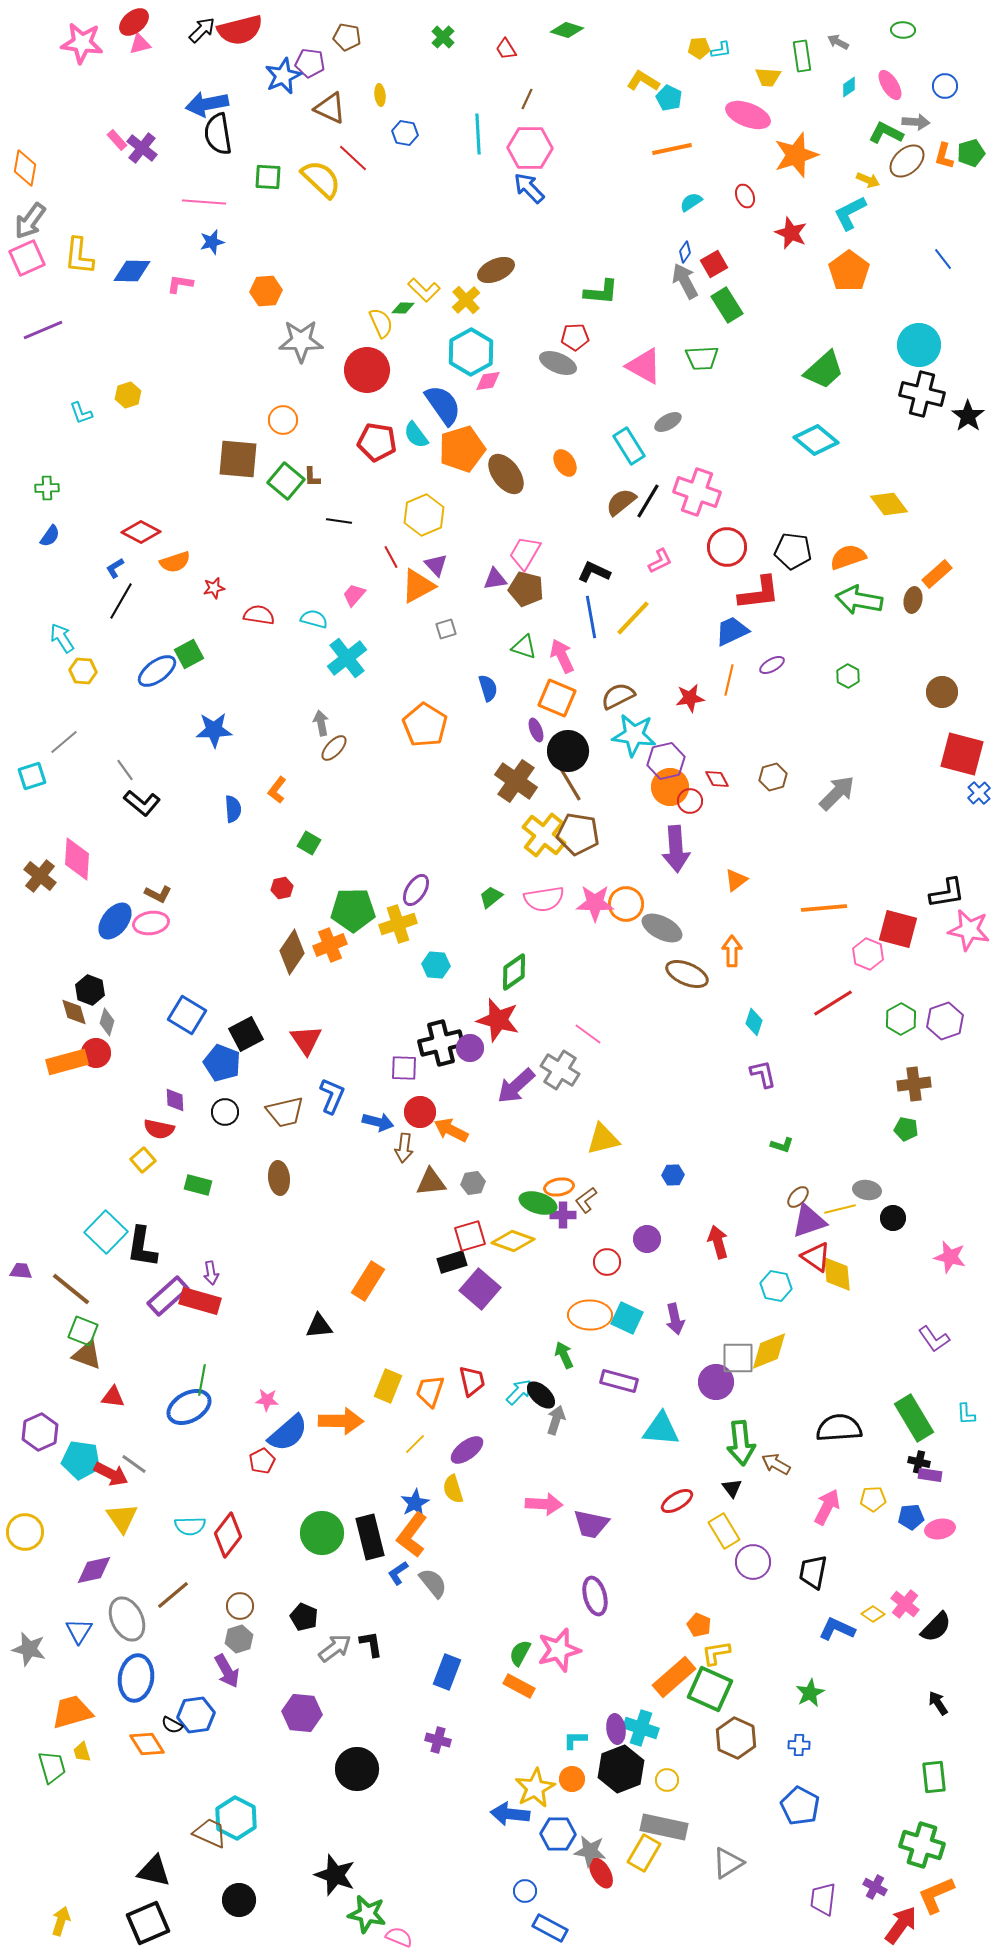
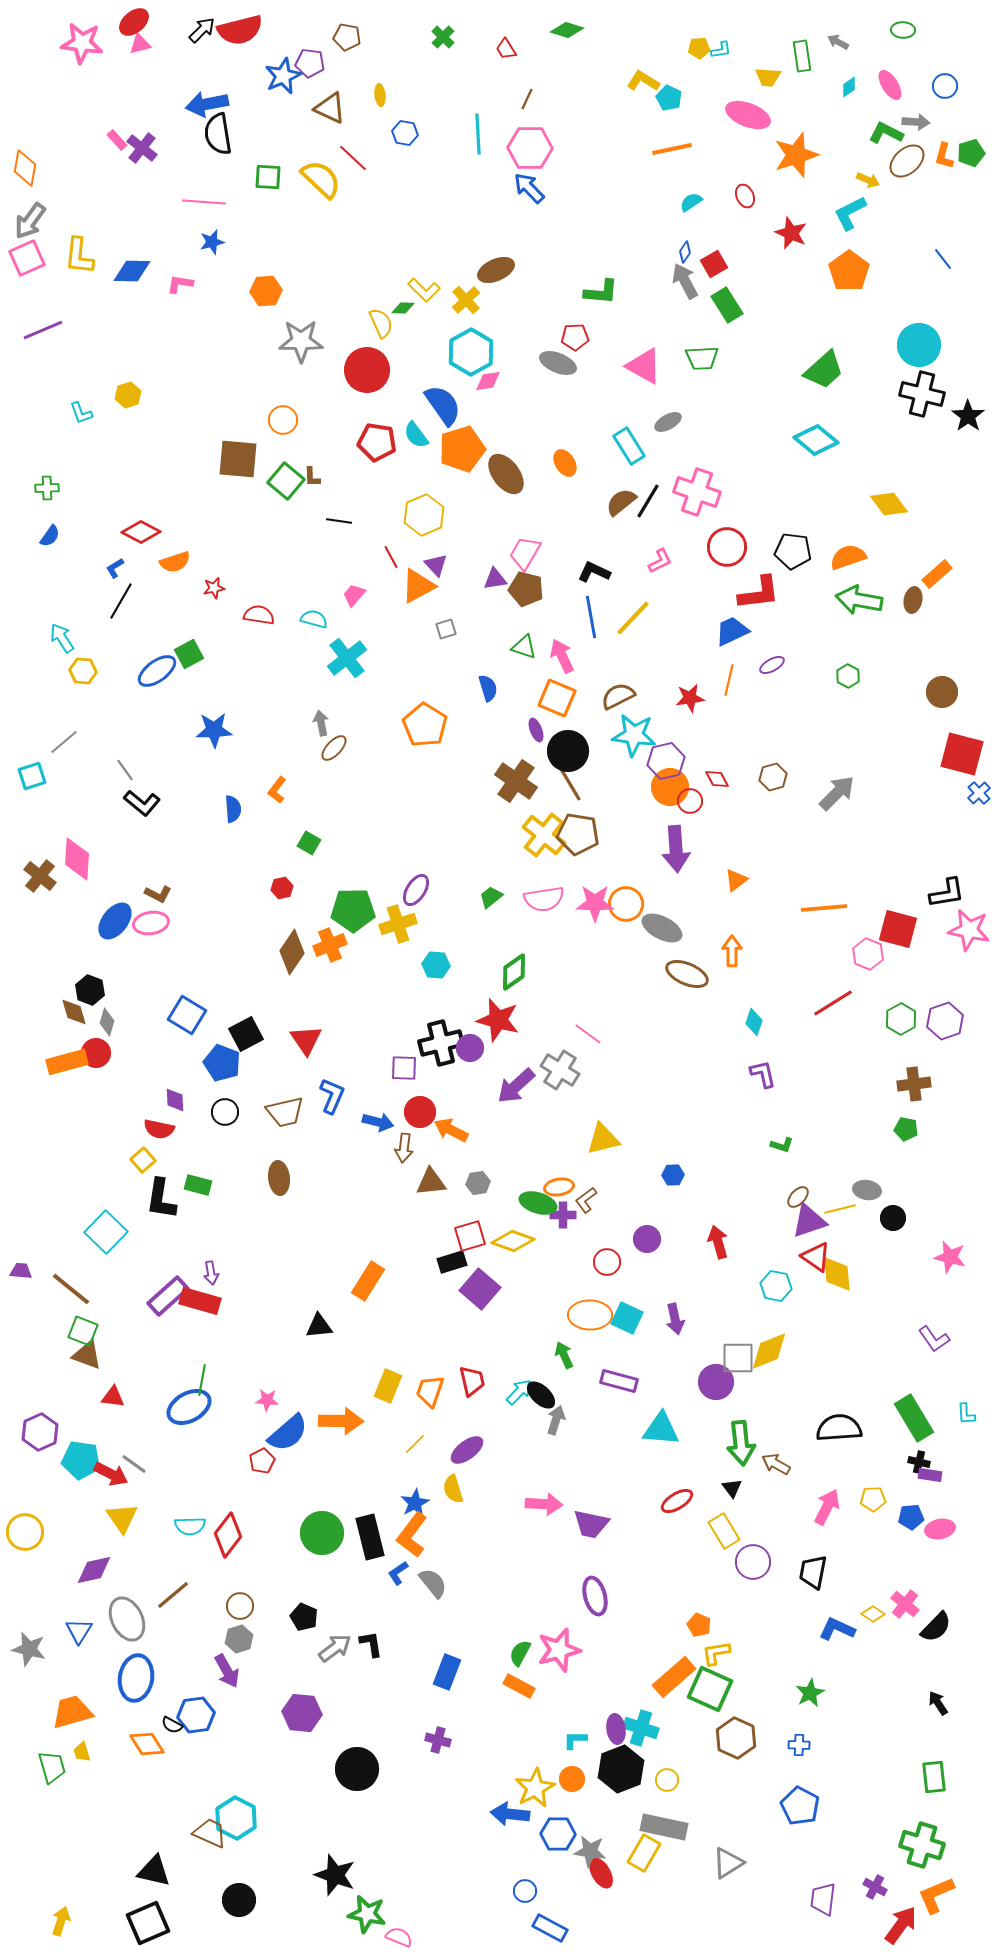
gray hexagon at (473, 1183): moved 5 px right
black L-shape at (142, 1247): moved 19 px right, 48 px up
